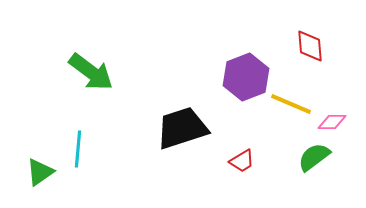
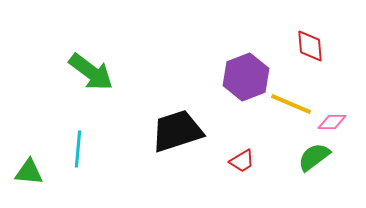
black trapezoid: moved 5 px left, 3 px down
green triangle: moved 11 px left; rotated 40 degrees clockwise
